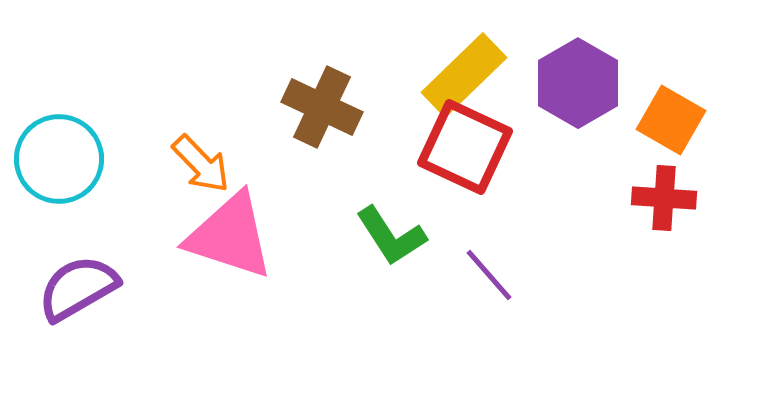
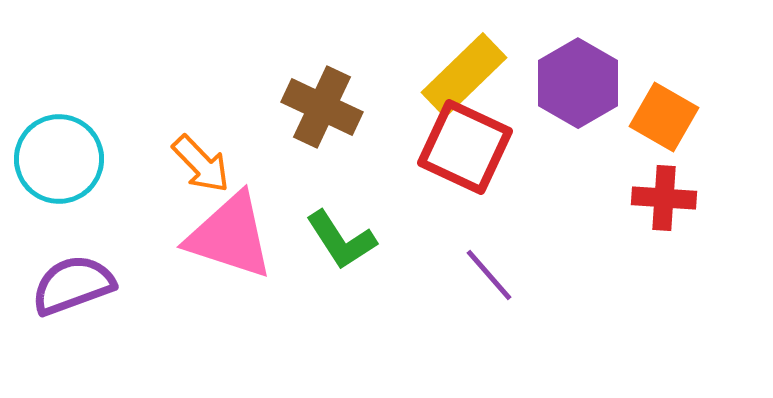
orange square: moved 7 px left, 3 px up
green L-shape: moved 50 px left, 4 px down
purple semicircle: moved 5 px left, 3 px up; rotated 10 degrees clockwise
